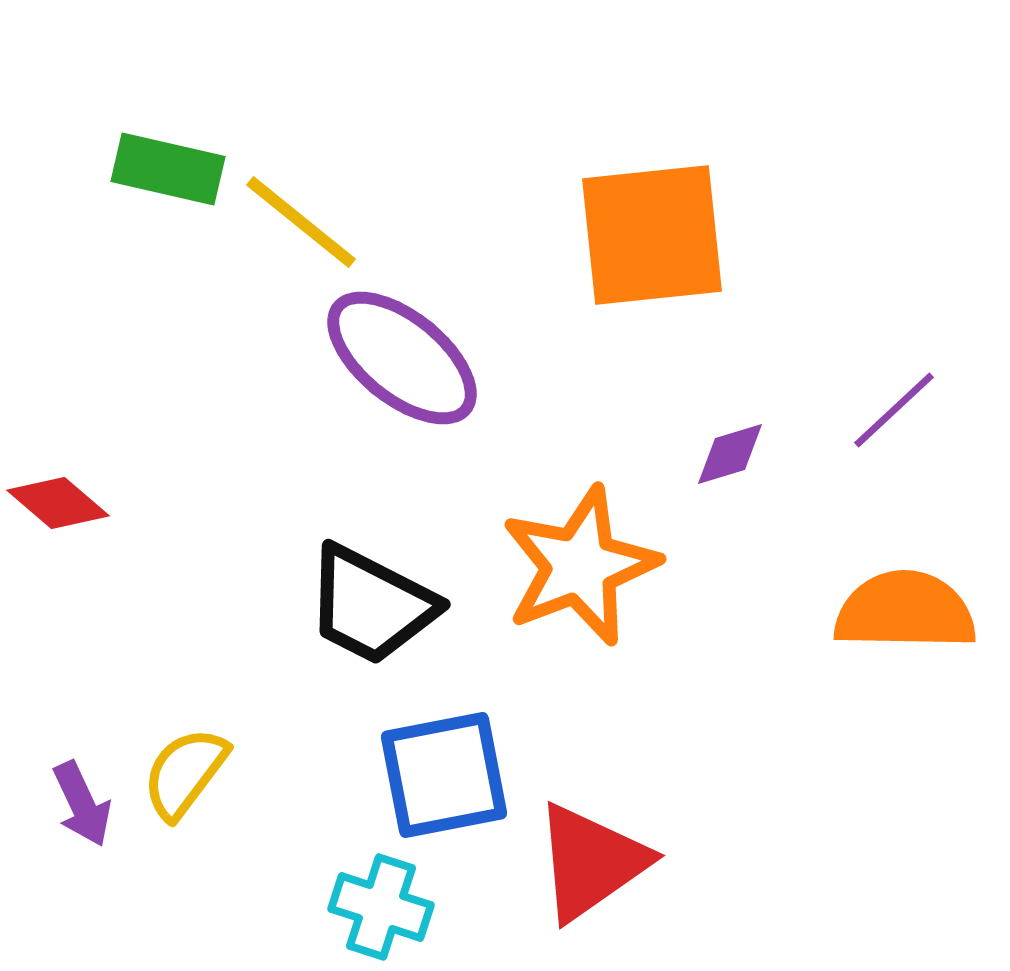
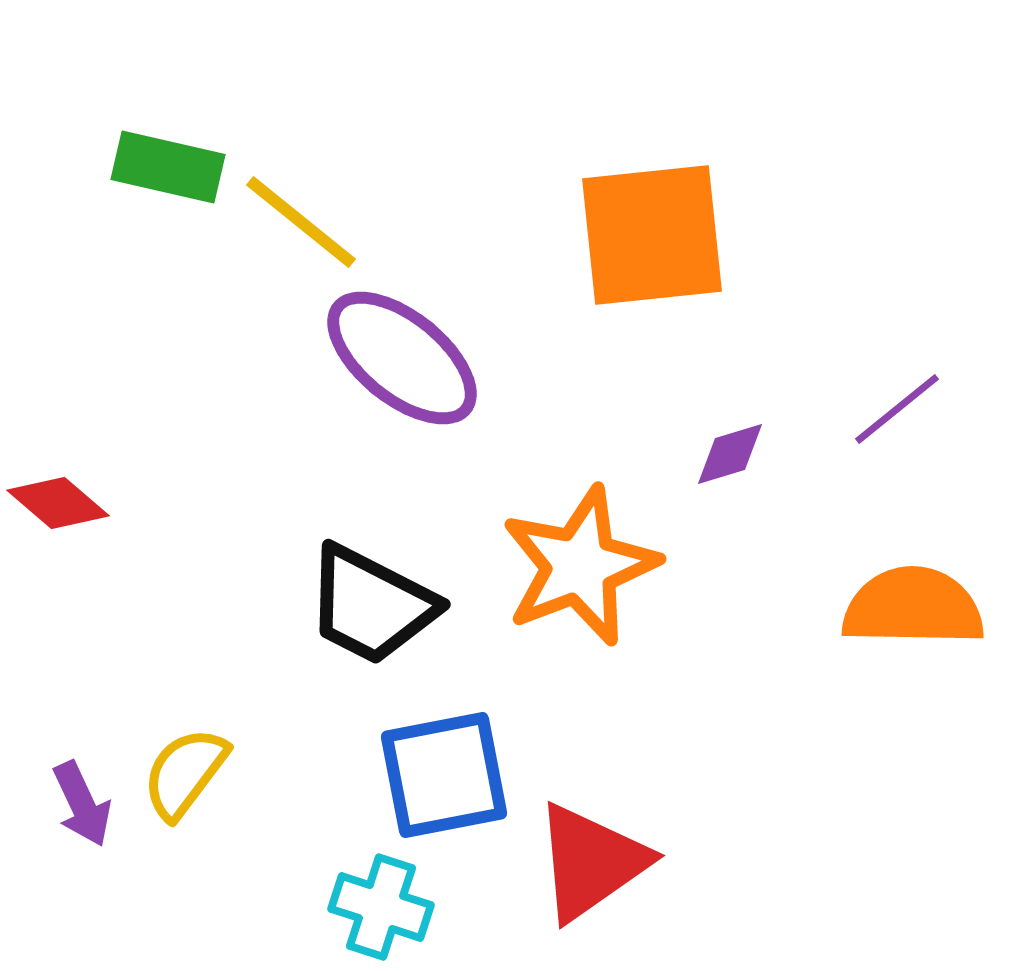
green rectangle: moved 2 px up
purple line: moved 3 px right, 1 px up; rotated 4 degrees clockwise
orange semicircle: moved 8 px right, 4 px up
